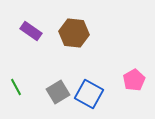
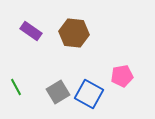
pink pentagon: moved 12 px left, 4 px up; rotated 20 degrees clockwise
